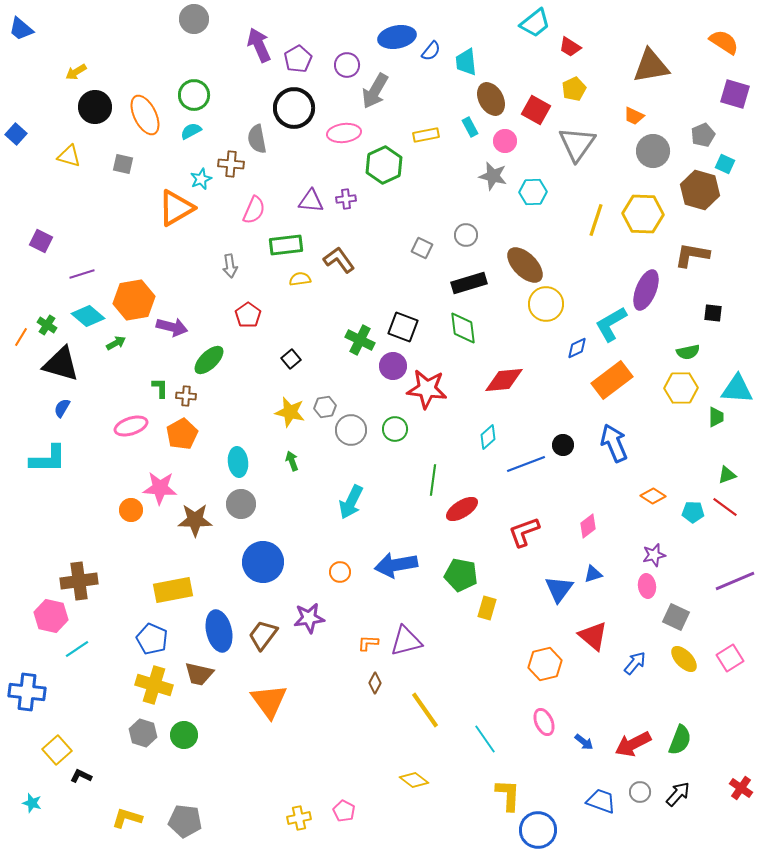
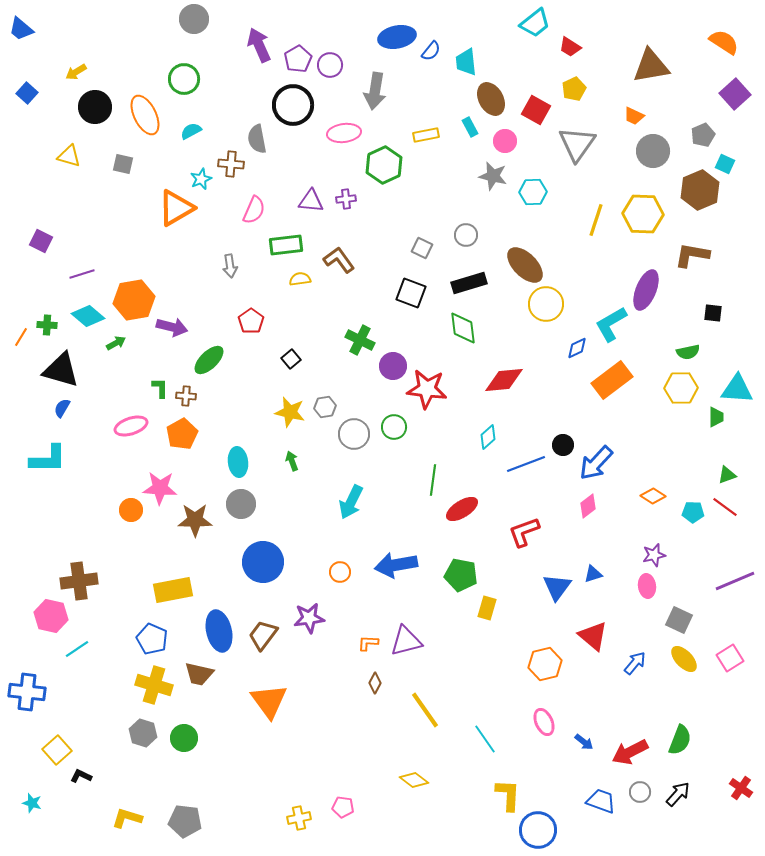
purple circle at (347, 65): moved 17 px left
gray arrow at (375, 91): rotated 21 degrees counterclockwise
purple square at (735, 94): rotated 32 degrees clockwise
green circle at (194, 95): moved 10 px left, 16 px up
black circle at (294, 108): moved 1 px left, 3 px up
blue square at (16, 134): moved 11 px right, 41 px up
brown hexagon at (700, 190): rotated 21 degrees clockwise
red pentagon at (248, 315): moved 3 px right, 6 px down
green cross at (47, 325): rotated 30 degrees counterclockwise
black square at (403, 327): moved 8 px right, 34 px up
black triangle at (61, 364): moved 6 px down
green circle at (395, 429): moved 1 px left, 2 px up
gray circle at (351, 430): moved 3 px right, 4 px down
blue arrow at (614, 443): moved 18 px left, 20 px down; rotated 114 degrees counterclockwise
pink diamond at (588, 526): moved 20 px up
blue triangle at (559, 589): moved 2 px left, 2 px up
gray square at (676, 617): moved 3 px right, 3 px down
green circle at (184, 735): moved 3 px down
red arrow at (633, 744): moved 3 px left, 8 px down
pink pentagon at (344, 811): moved 1 px left, 4 px up; rotated 20 degrees counterclockwise
